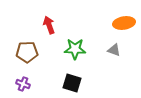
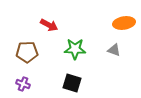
red arrow: rotated 138 degrees clockwise
